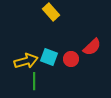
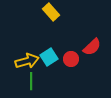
cyan square: rotated 36 degrees clockwise
yellow arrow: moved 1 px right
green line: moved 3 px left
